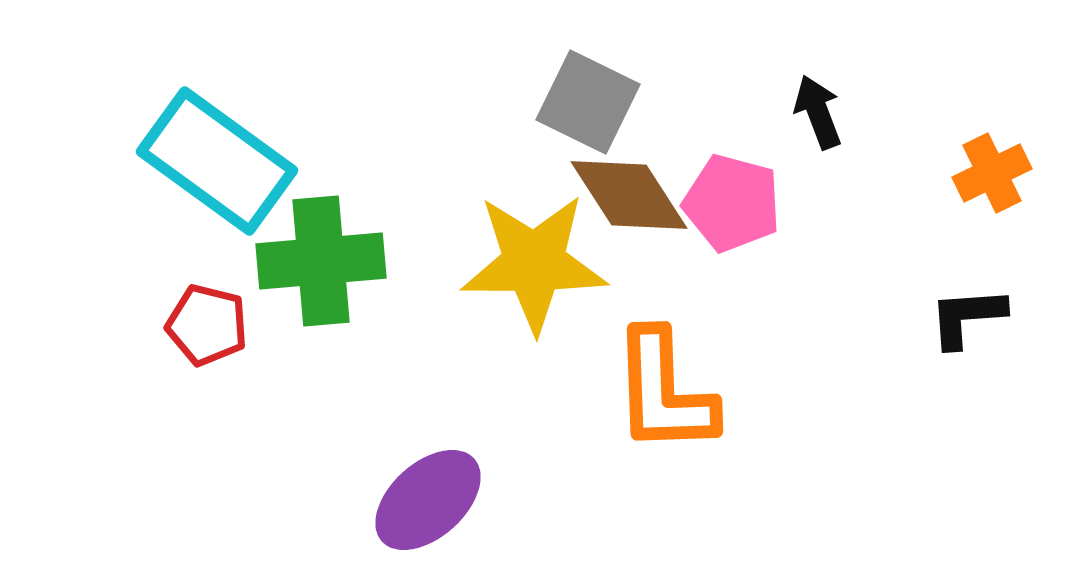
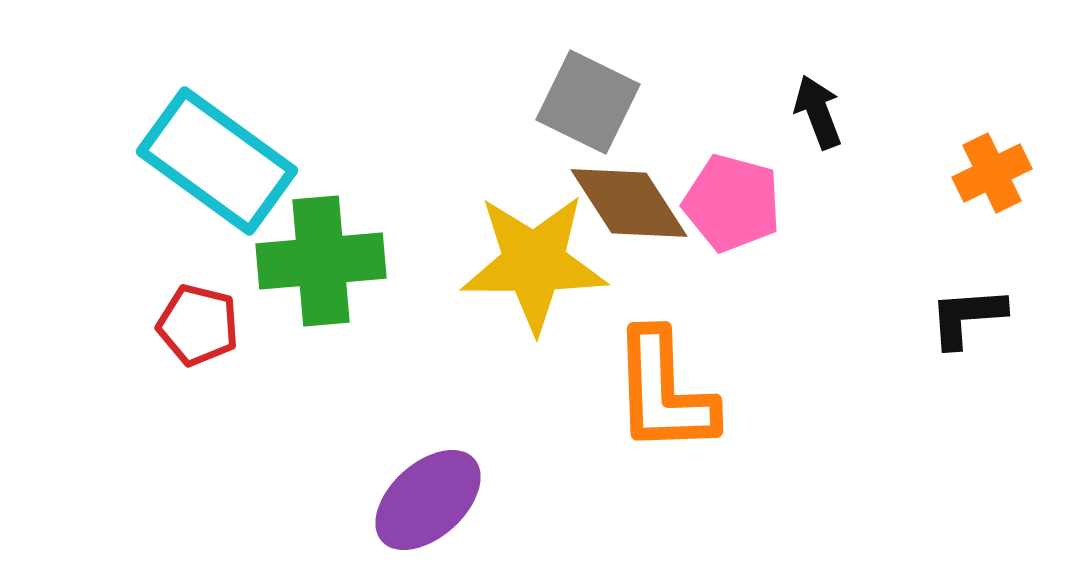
brown diamond: moved 8 px down
red pentagon: moved 9 px left
